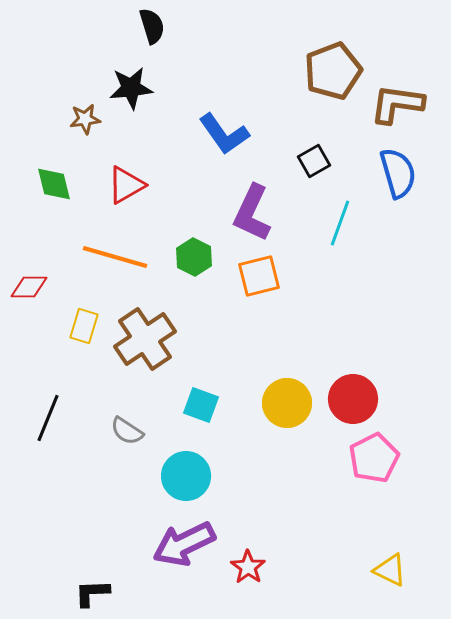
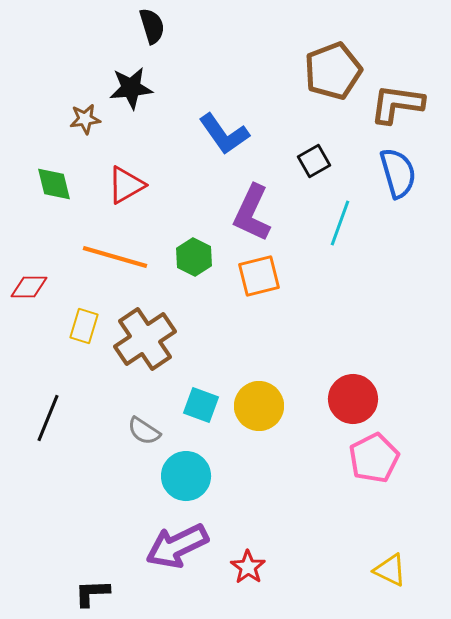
yellow circle: moved 28 px left, 3 px down
gray semicircle: moved 17 px right
purple arrow: moved 7 px left, 2 px down
